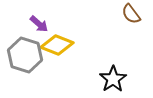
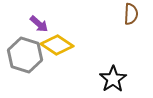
brown semicircle: rotated 140 degrees counterclockwise
yellow diamond: rotated 12 degrees clockwise
